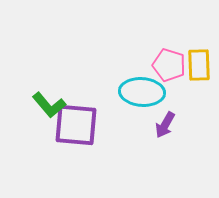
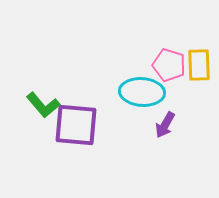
green L-shape: moved 6 px left
